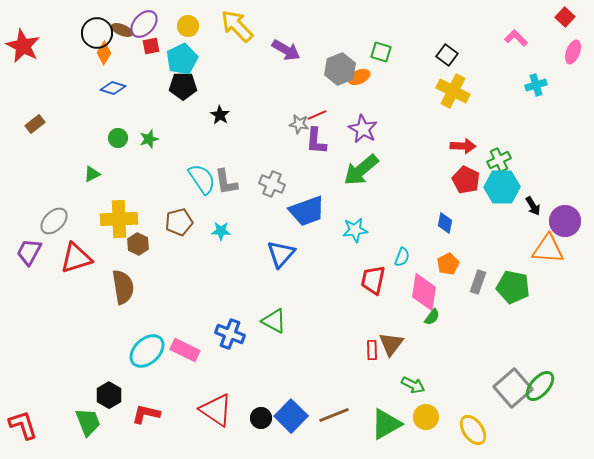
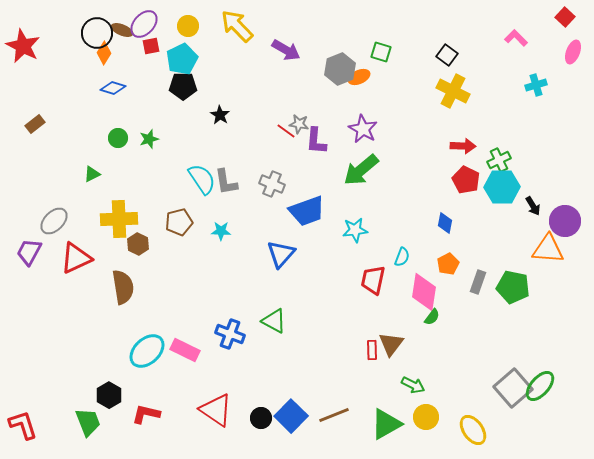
red line at (317, 115): moved 31 px left, 16 px down; rotated 60 degrees clockwise
red triangle at (76, 258): rotated 8 degrees counterclockwise
